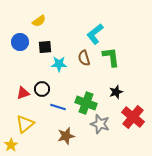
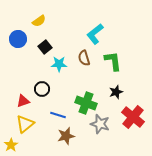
blue circle: moved 2 px left, 3 px up
black square: rotated 32 degrees counterclockwise
green L-shape: moved 2 px right, 4 px down
red triangle: moved 8 px down
blue line: moved 8 px down
